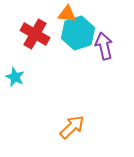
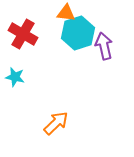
orange triangle: moved 1 px left, 1 px up
red cross: moved 12 px left
cyan star: rotated 12 degrees counterclockwise
orange arrow: moved 16 px left, 4 px up
